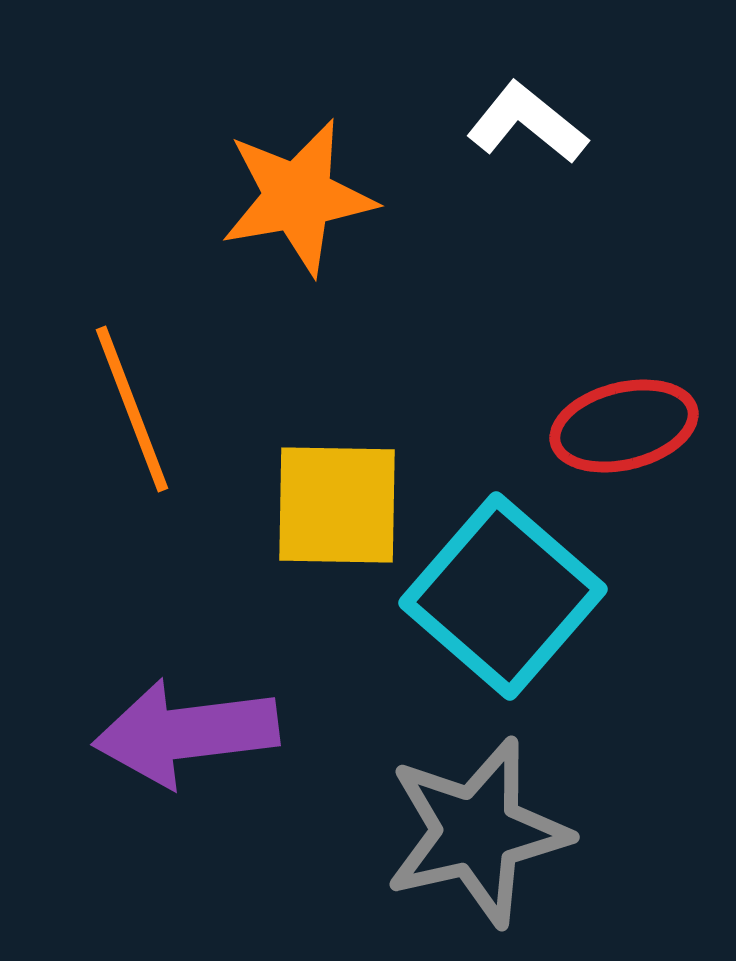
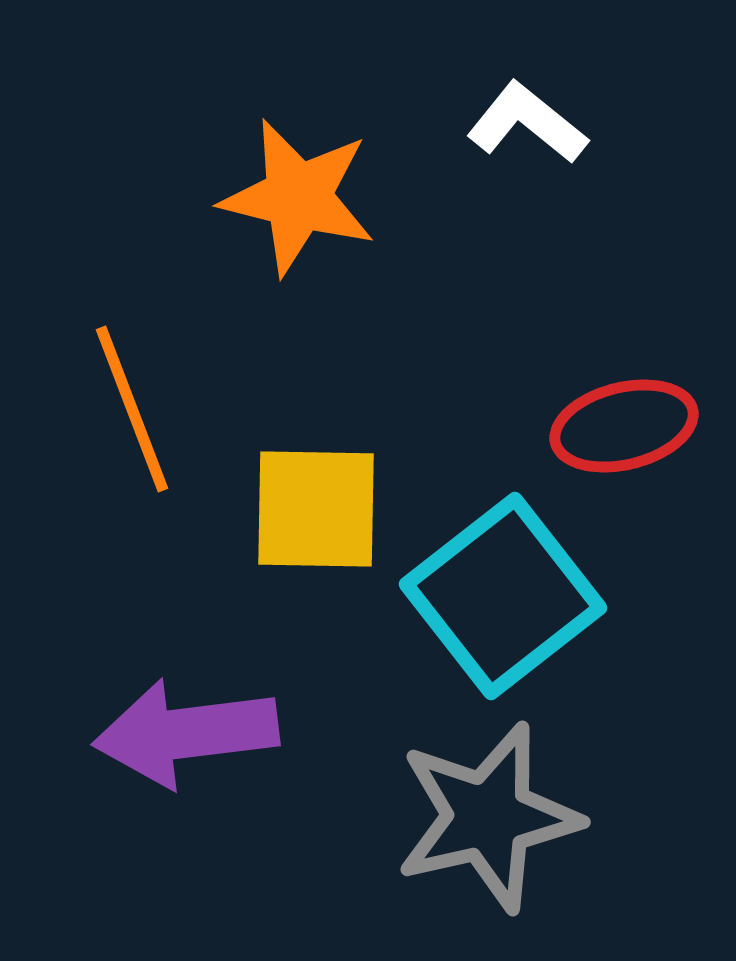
orange star: rotated 24 degrees clockwise
yellow square: moved 21 px left, 4 px down
cyan square: rotated 11 degrees clockwise
gray star: moved 11 px right, 15 px up
